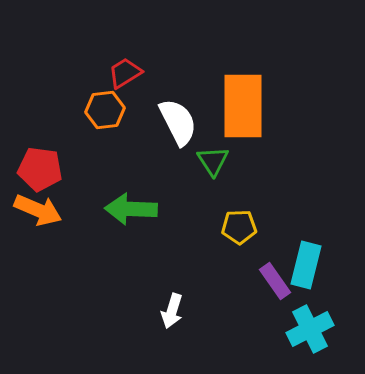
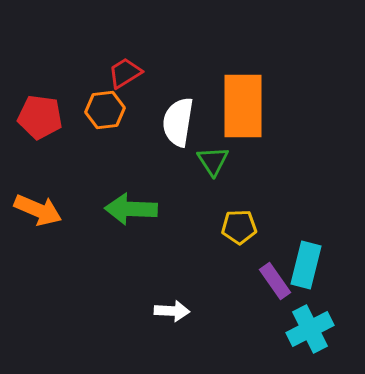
white semicircle: rotated 144 degrees counterclockwise
red pentagon: moved 52 px up
white arrow: rotated 104 degrees counterclockwise
